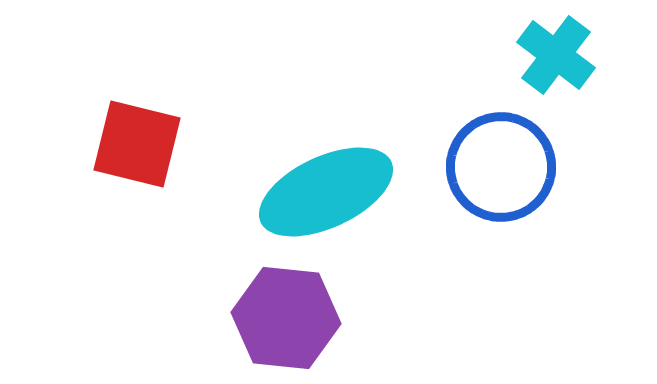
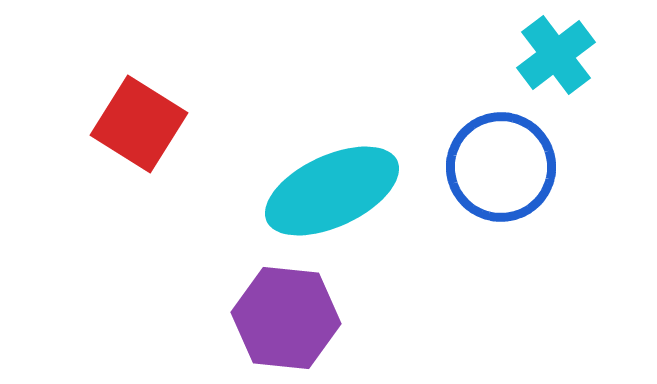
cyan cross: rotated 16 degrees clockwise
red square: moved 2 px right, 20 px up; rotated 18 degrees clockwise
cyan ellipse: moved 6 px right, 1 px up
